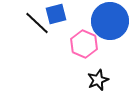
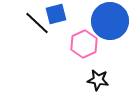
pink hexagon: rotated 12 degrees clockwise
black star: rotated 30 degrees clockwise
